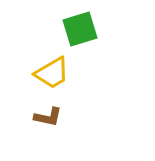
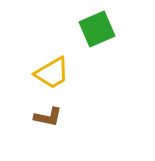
green square: moved 17 px right; rotated 6 degrees counterclockwise
